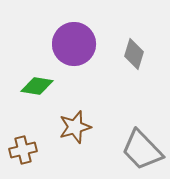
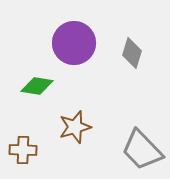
purple circle: moved 1 px up
gray diamond: moved 2 px left, 1 px up
brown cross: rotated 16 degrees clockwise
